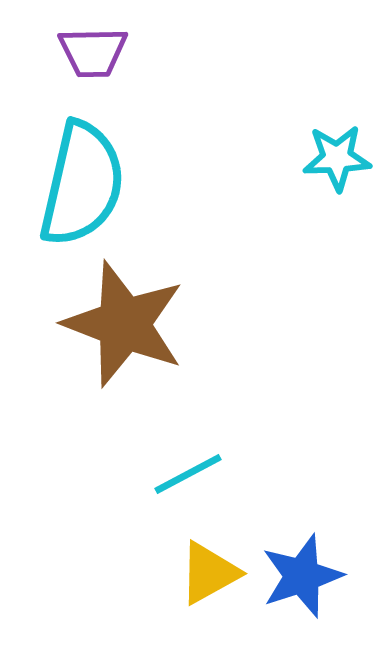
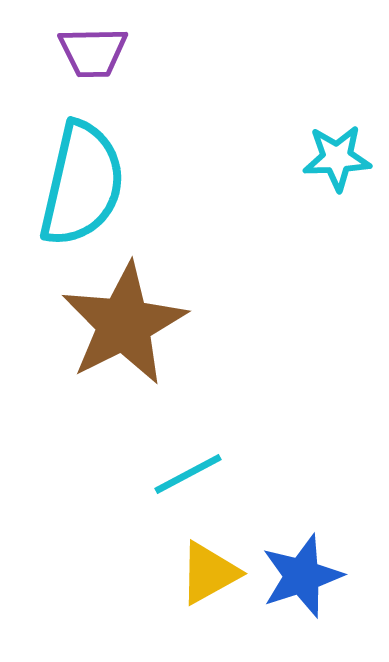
brown star: rotated 24 degrees clockwise
